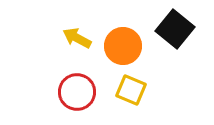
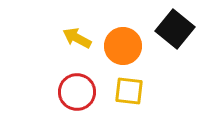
yellow square: moved 2 px left, 1 px down; rotated 16 degrees counterclockwise
